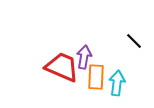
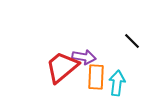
black line: moved 2 px left
purple arrow: rotated 90 degrees clockwise
red trapezoid: rotated 63 degrees counterclockwise
